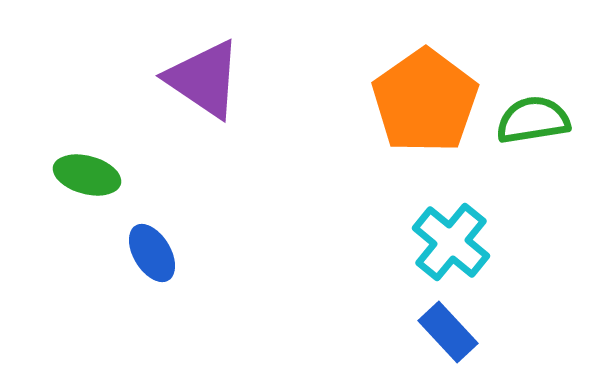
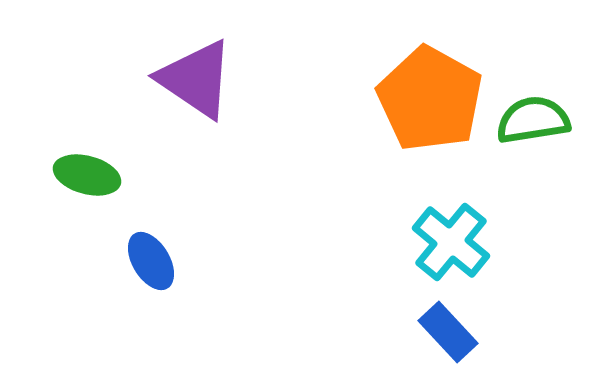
purple triangle: moved 8 px left
orange pentagon: moved 5 px right, 2 px up; rotated 8 degrees counterclockwise
blue ellipse: moved 1 px left, 8 px down
